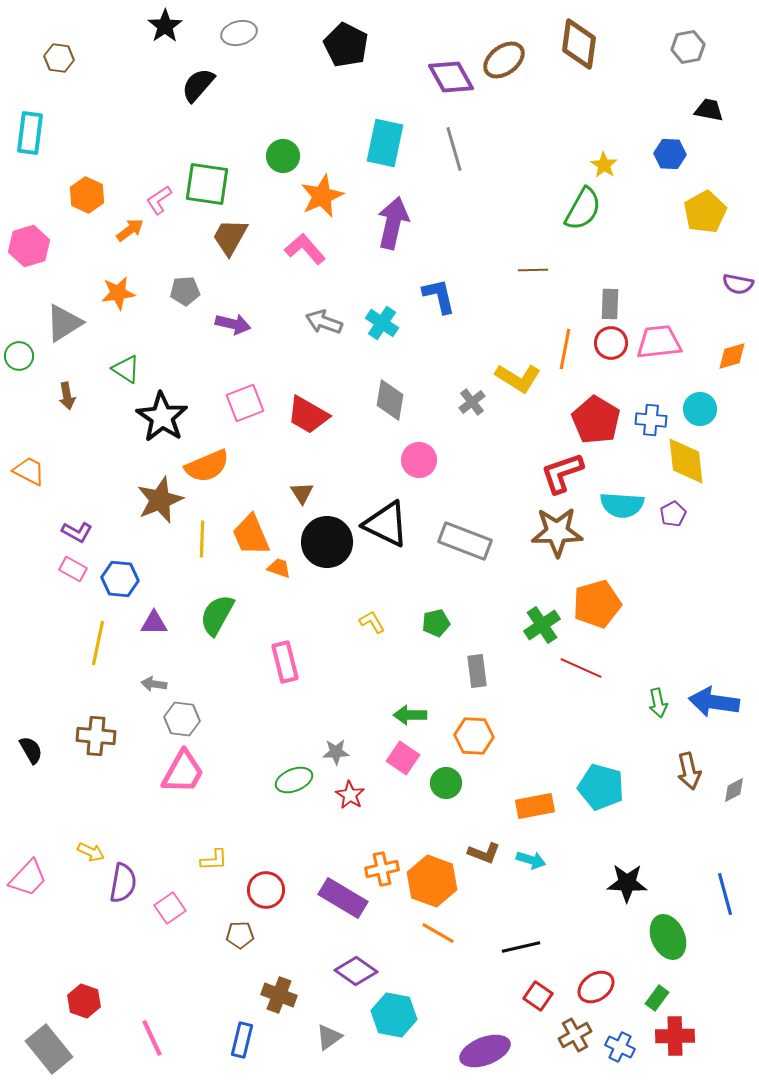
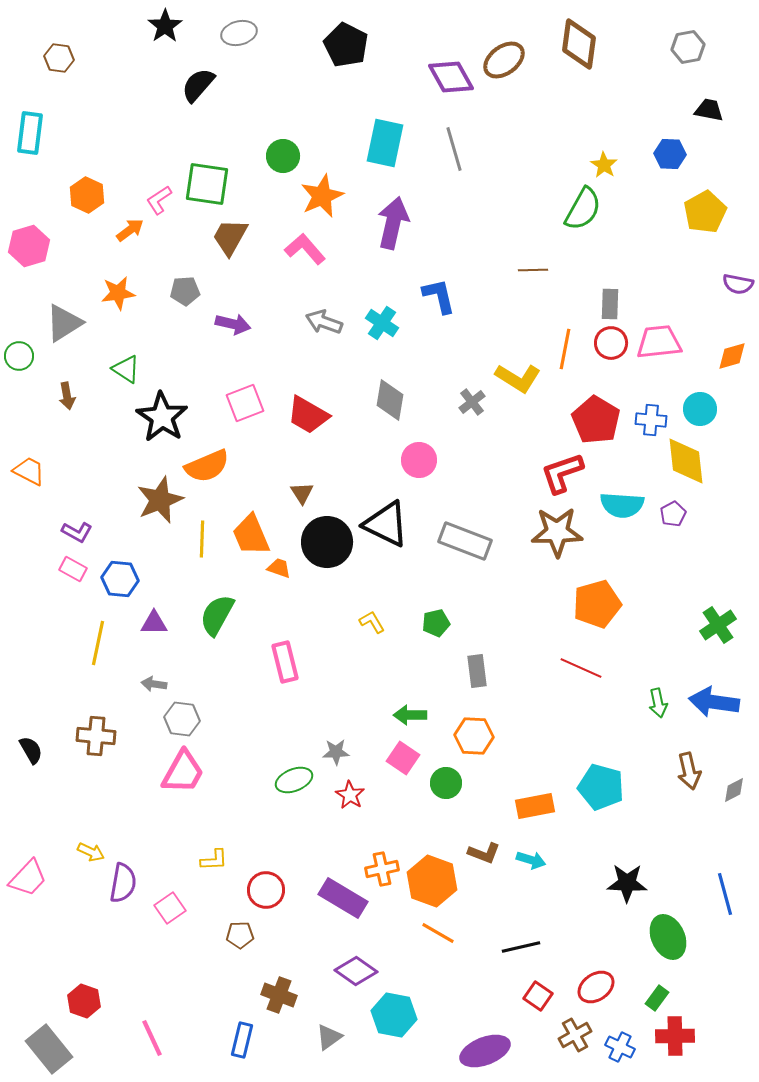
green cross at (542, 625): moved 176 px right
